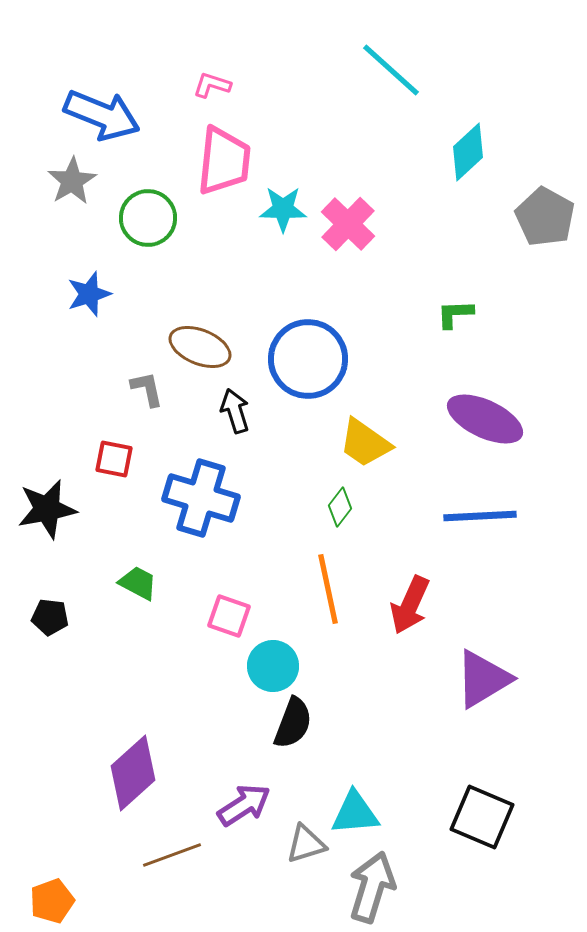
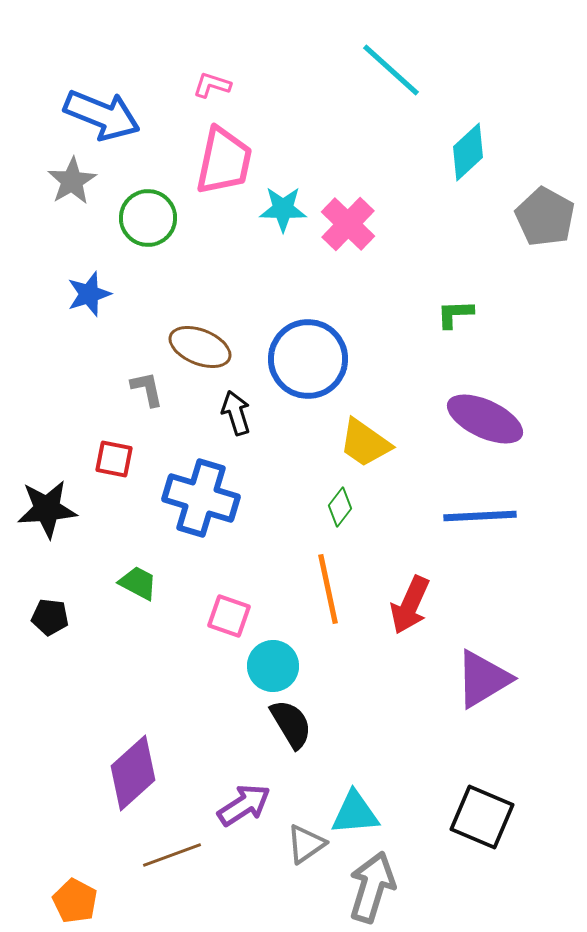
pink trapezoid: rotated 6 degrees clockwise
black arrow: moved 1 px right, 2 px down
black star: rotated 6 degrees clockwise
black semicircle: moved 2 px left, 1 px down; rotated 52 degrees counterclockwise
gray triangle: rotated 18 degrees counterclockwise
orange pentagon: moved 23 px right; rotated 24 degrees counterclockwise
